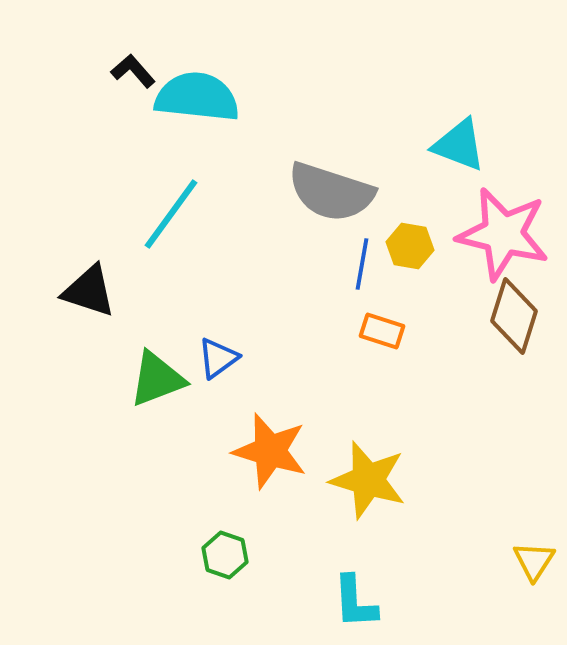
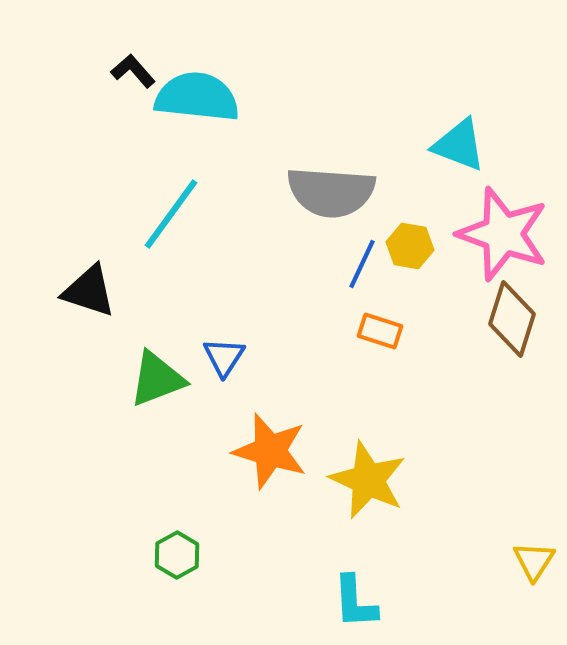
gray semicircle: rotated 14 degrees counterclockwise
pink star: rotated 6 degrees clockwise
blue line: rotated 15 degrees clockwise
brown diamond: moved 2 px left, 3 px down
orange rectangle: moved 2 px left
blue triangle: moved 6 px right, 1 px up; rotated 21 degrees counterclockwise
yellow star: rotated 8 degrees clockwise
green hexagon: moved 48 px left; rotated 12 degrees clockwise
